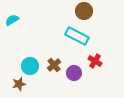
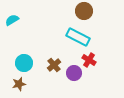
cyan rectangle: moved 1 px right, 1 px down
red cross: moved 6 px left, 1 px up
cyan circle: moved 6 px left, 3 px up
